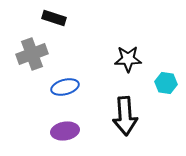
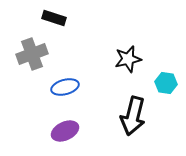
black star: rotated 12 degrees counterclockwise
black arrow: moved 8 px right; rotated 18 degrees clockwise
purple ellipse: rotated 16 degrees counterclockwise
